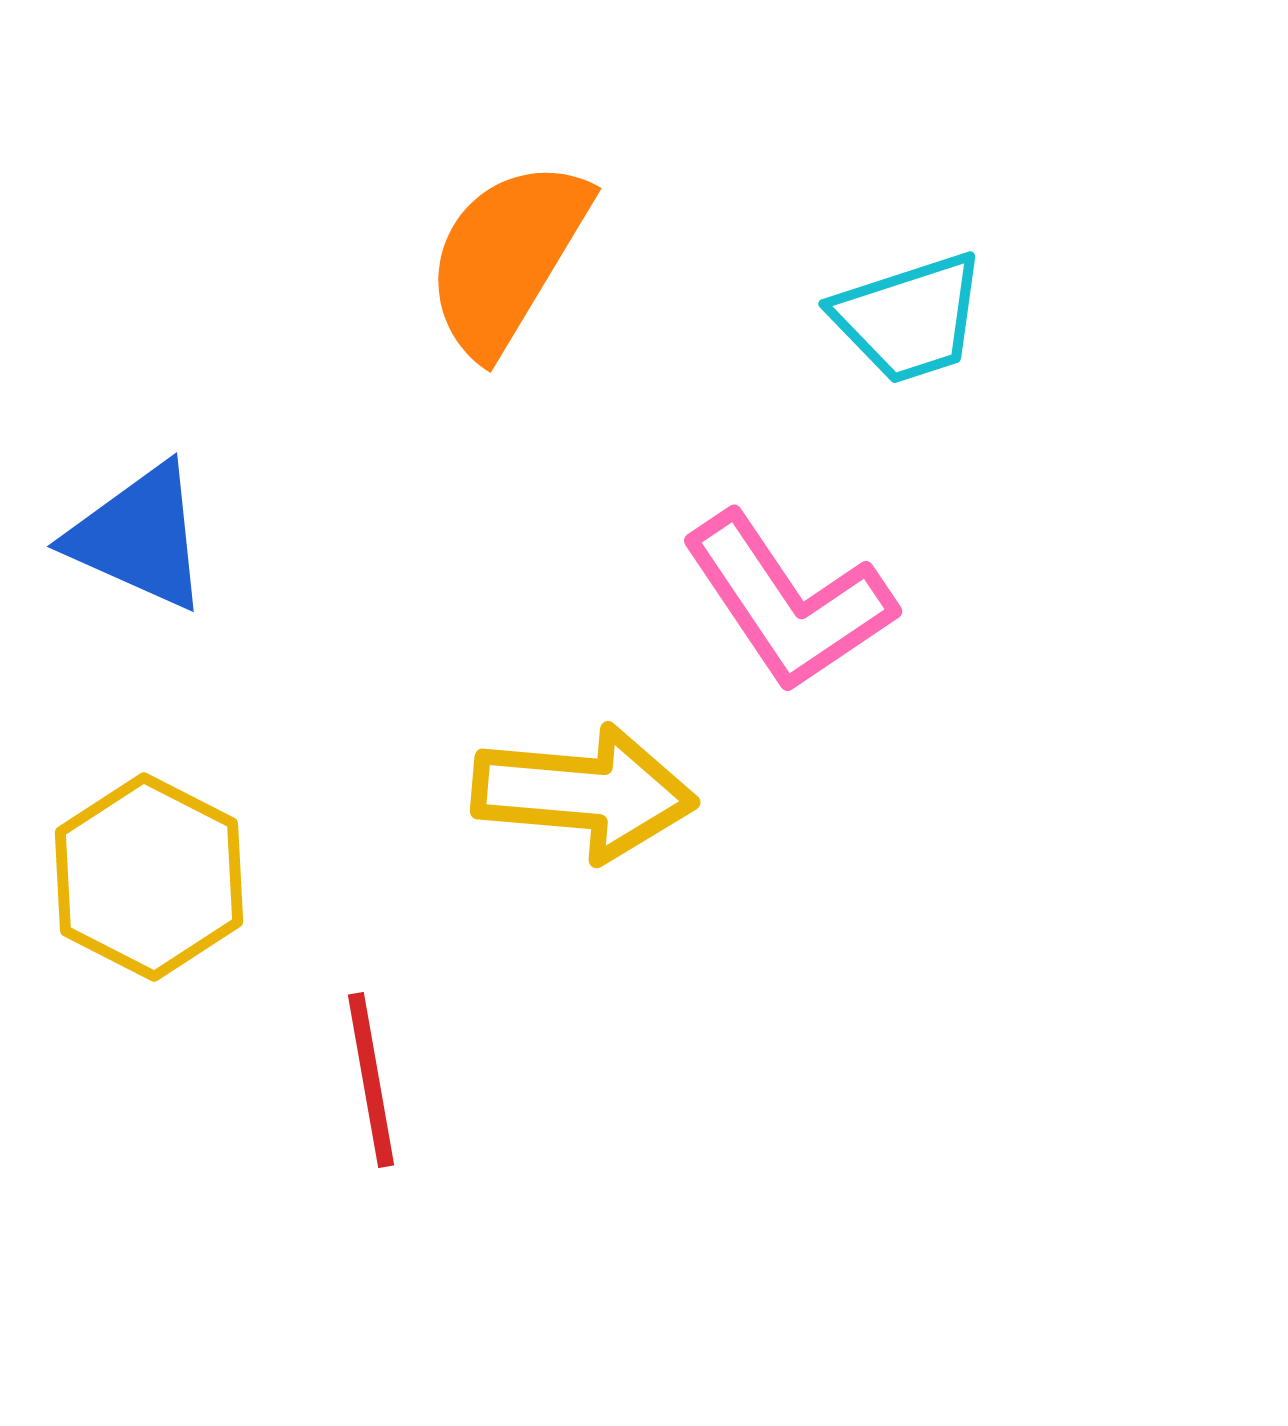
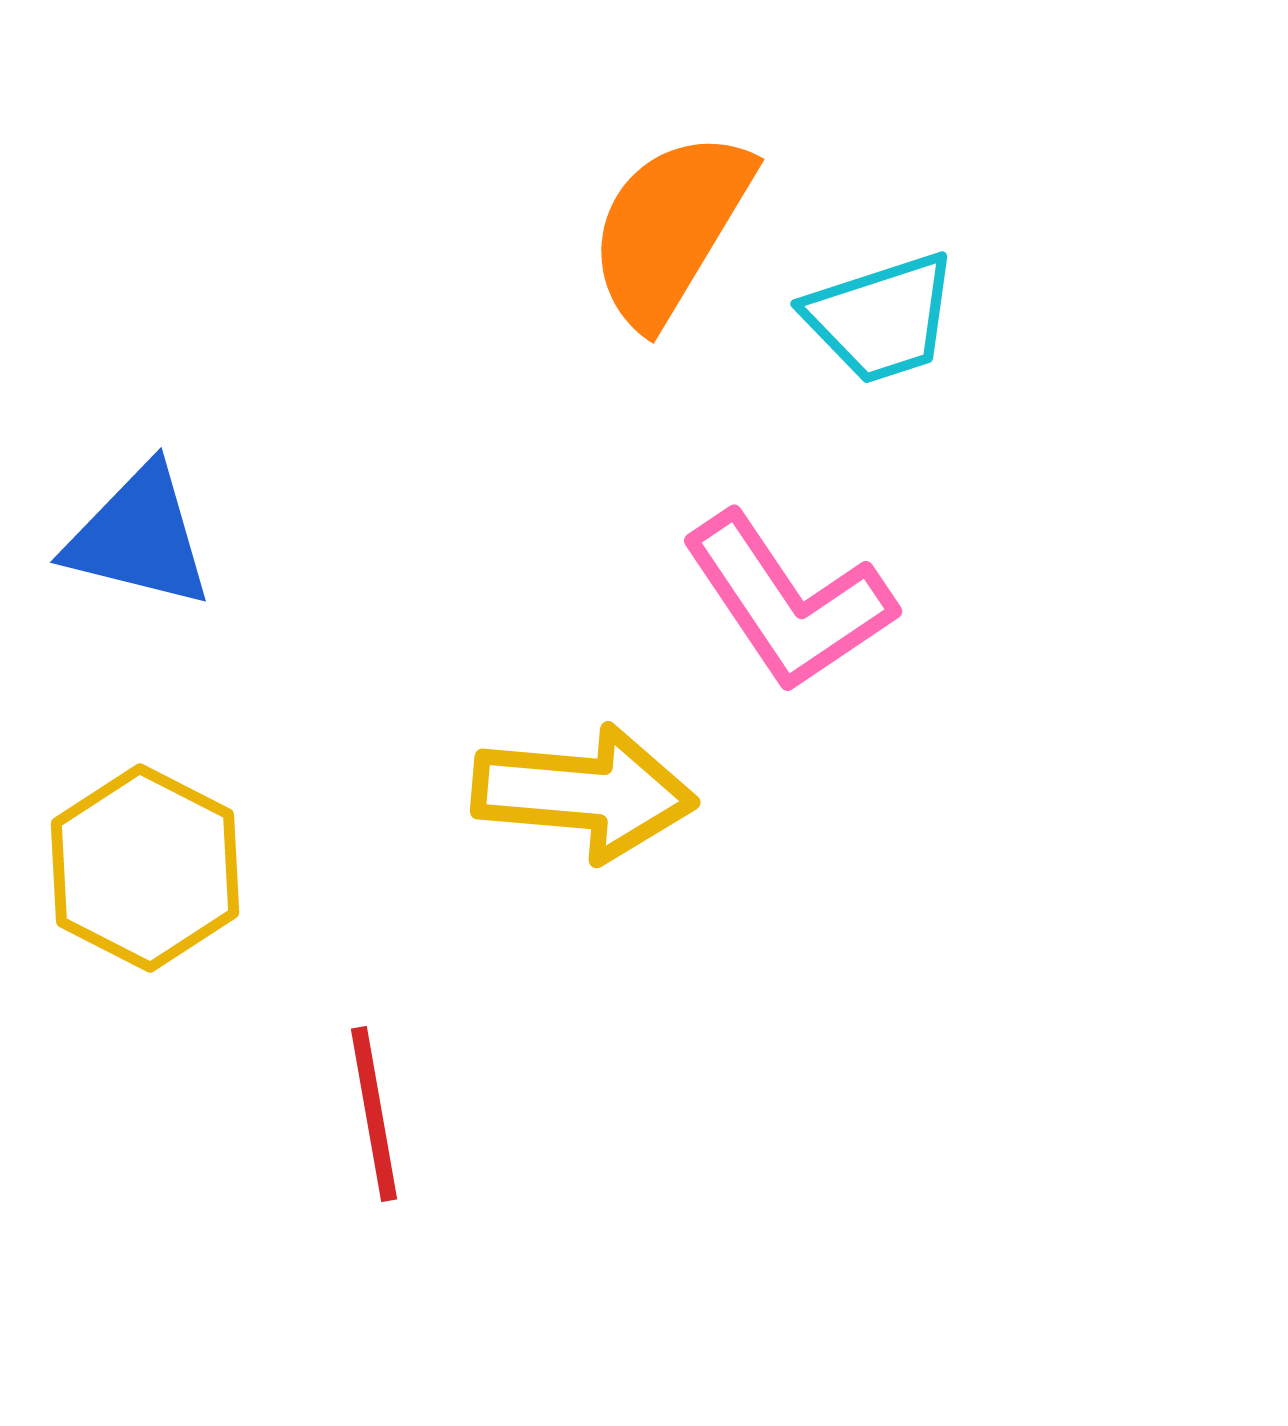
orange semicircle: moved 163 px right, 29 px up
cyan trapezoid: moved 28 px left
blue triangle: rotated 10 degrees counterclockwise
yellow hexagon: moved 4 px left, 9 px up
red line: moved 3 px right, 34 px down
